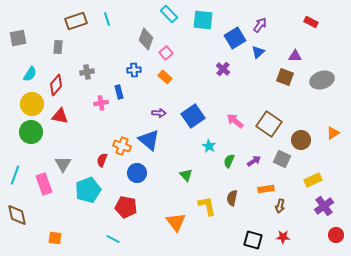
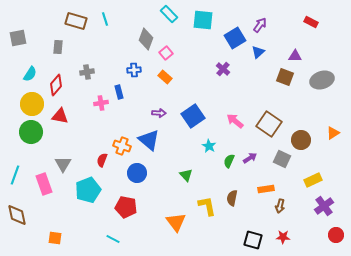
cyan line at (107, 19): moved 2 px left
brown rectangle at (76, 21): rotated 35 degrees clockwise
purple arrow at (254, 161): moved 4 px left, 3 px up
